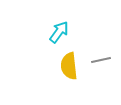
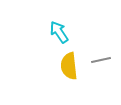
cyan arrow: rotated 70 degrees counterclockwise
